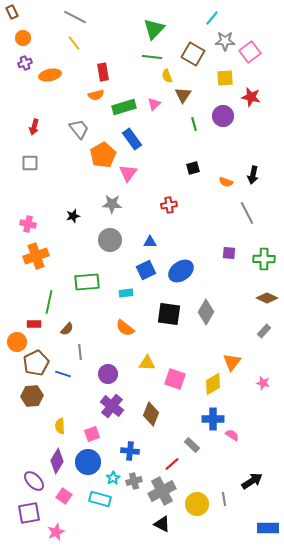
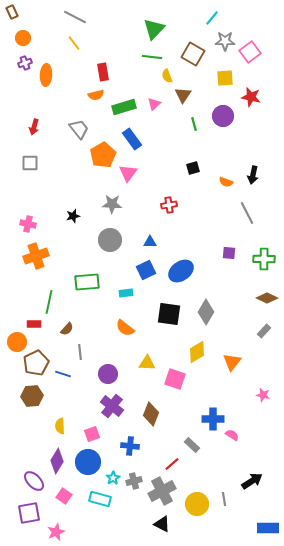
orange ellipse at (50, 75): moved 4 px left; rotated 75 degrees counterclockwise
pink star at (263, 383): moved 12 px down
yellow diamond at (213, 384): moved 16 px left, 32 px up
blue cross at (130, 451): moved 5 px up
